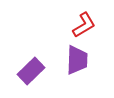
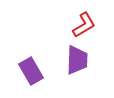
purple rectangle: rotated 76 degrees counterclockwise
